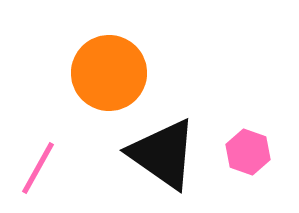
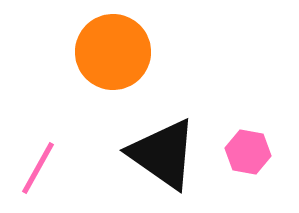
orange circle: moved 4 px right, 21 px up
pink hexagon: rotated 9 degrees counterclockwise
